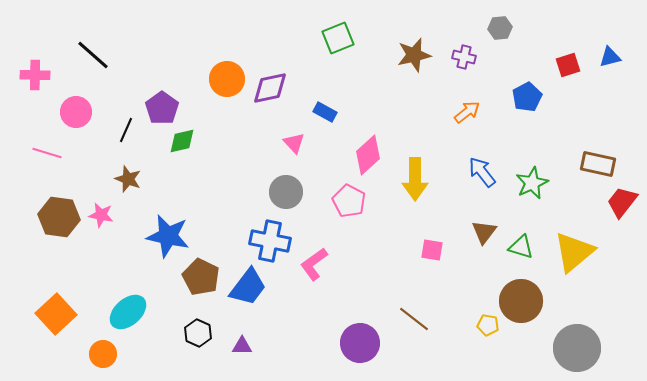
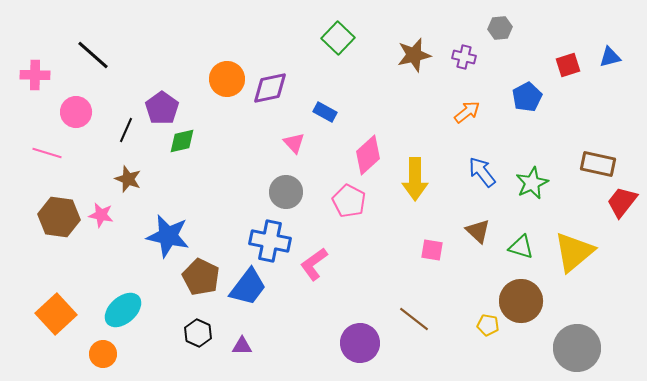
green square at (338, 38): rotated 24 degrees counterclockwise
brown triangle at (484, 232): moved 6 px left, 1 px up; rotated 24 degrees counterclockwise
cyan ellipse at (128, 312): moved 5 px left, 2 px up
